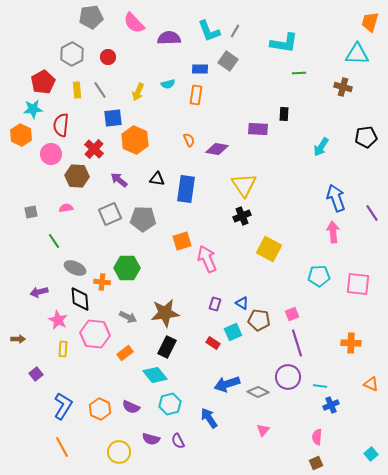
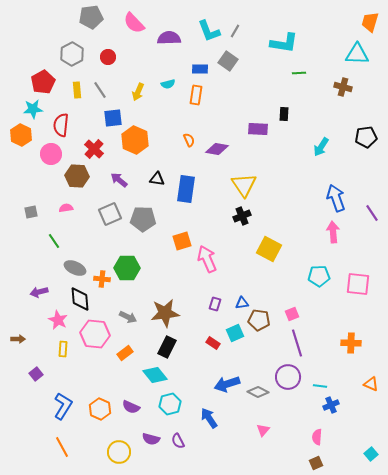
orange cross at (102, 282): moved 3 px up
blue triangle at (242, 303): rotated 40 degrees counterclockwise
cyan square at (233, 332): moved 2 px right, 1 px down
